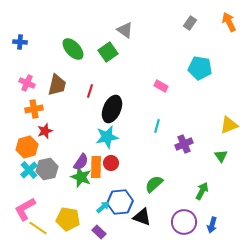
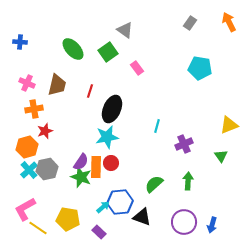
pink rectangle: moved 24 px left, 18 px up; rotated 24 degrees clockwise
green arrow: moved 14 px left, 10 px up; rotated 24 degrees counterclockwise
